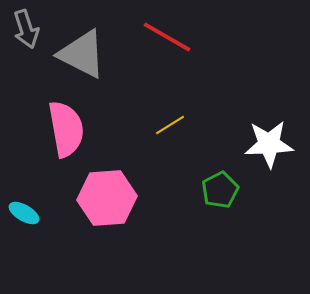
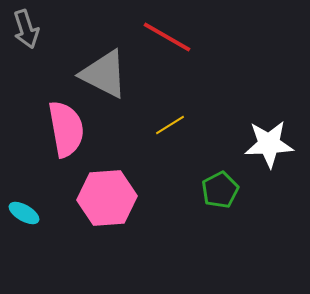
gray triangle: moved 22 px right, 20 px down
